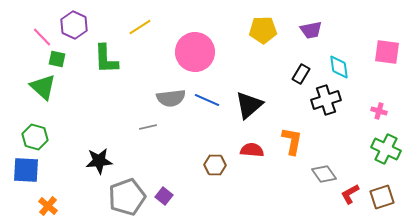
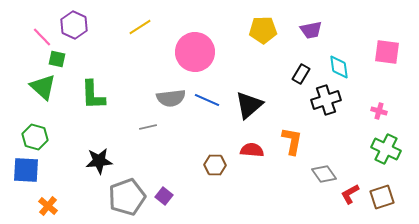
green L-shape: moved 13 px left, 36 px down
